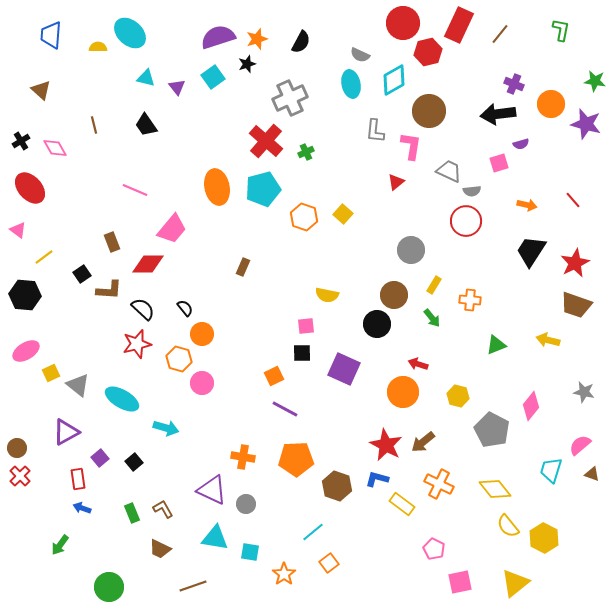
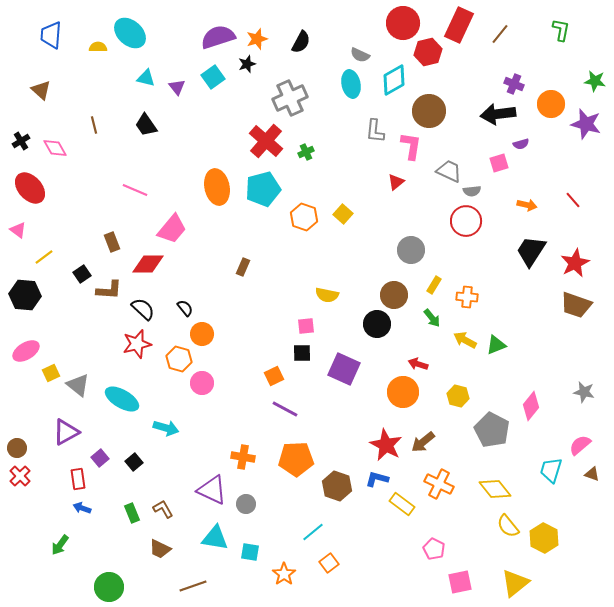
orange cross at (470, 300): moved 3 px left, 3 px up
yellow arrow at (548, 340): moved 83 px left; rotated 15 degrees clockwise
